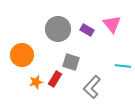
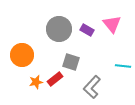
gray circle: moved 1 px right
red rectangle: rotated 21 degrees clockwise
